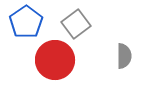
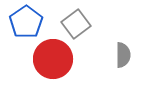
gray semicircle: moved 1 px left, 1 px up
red circle: moved 2 px left, 1 px up
